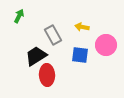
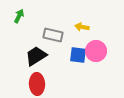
gray rectangle: rotated 48 degrees counterclockwise
pink circle: moved 10 px left, 6 px down
blue square: moved 2 px left
red ellipse: moved 10 px left, 9 px down
